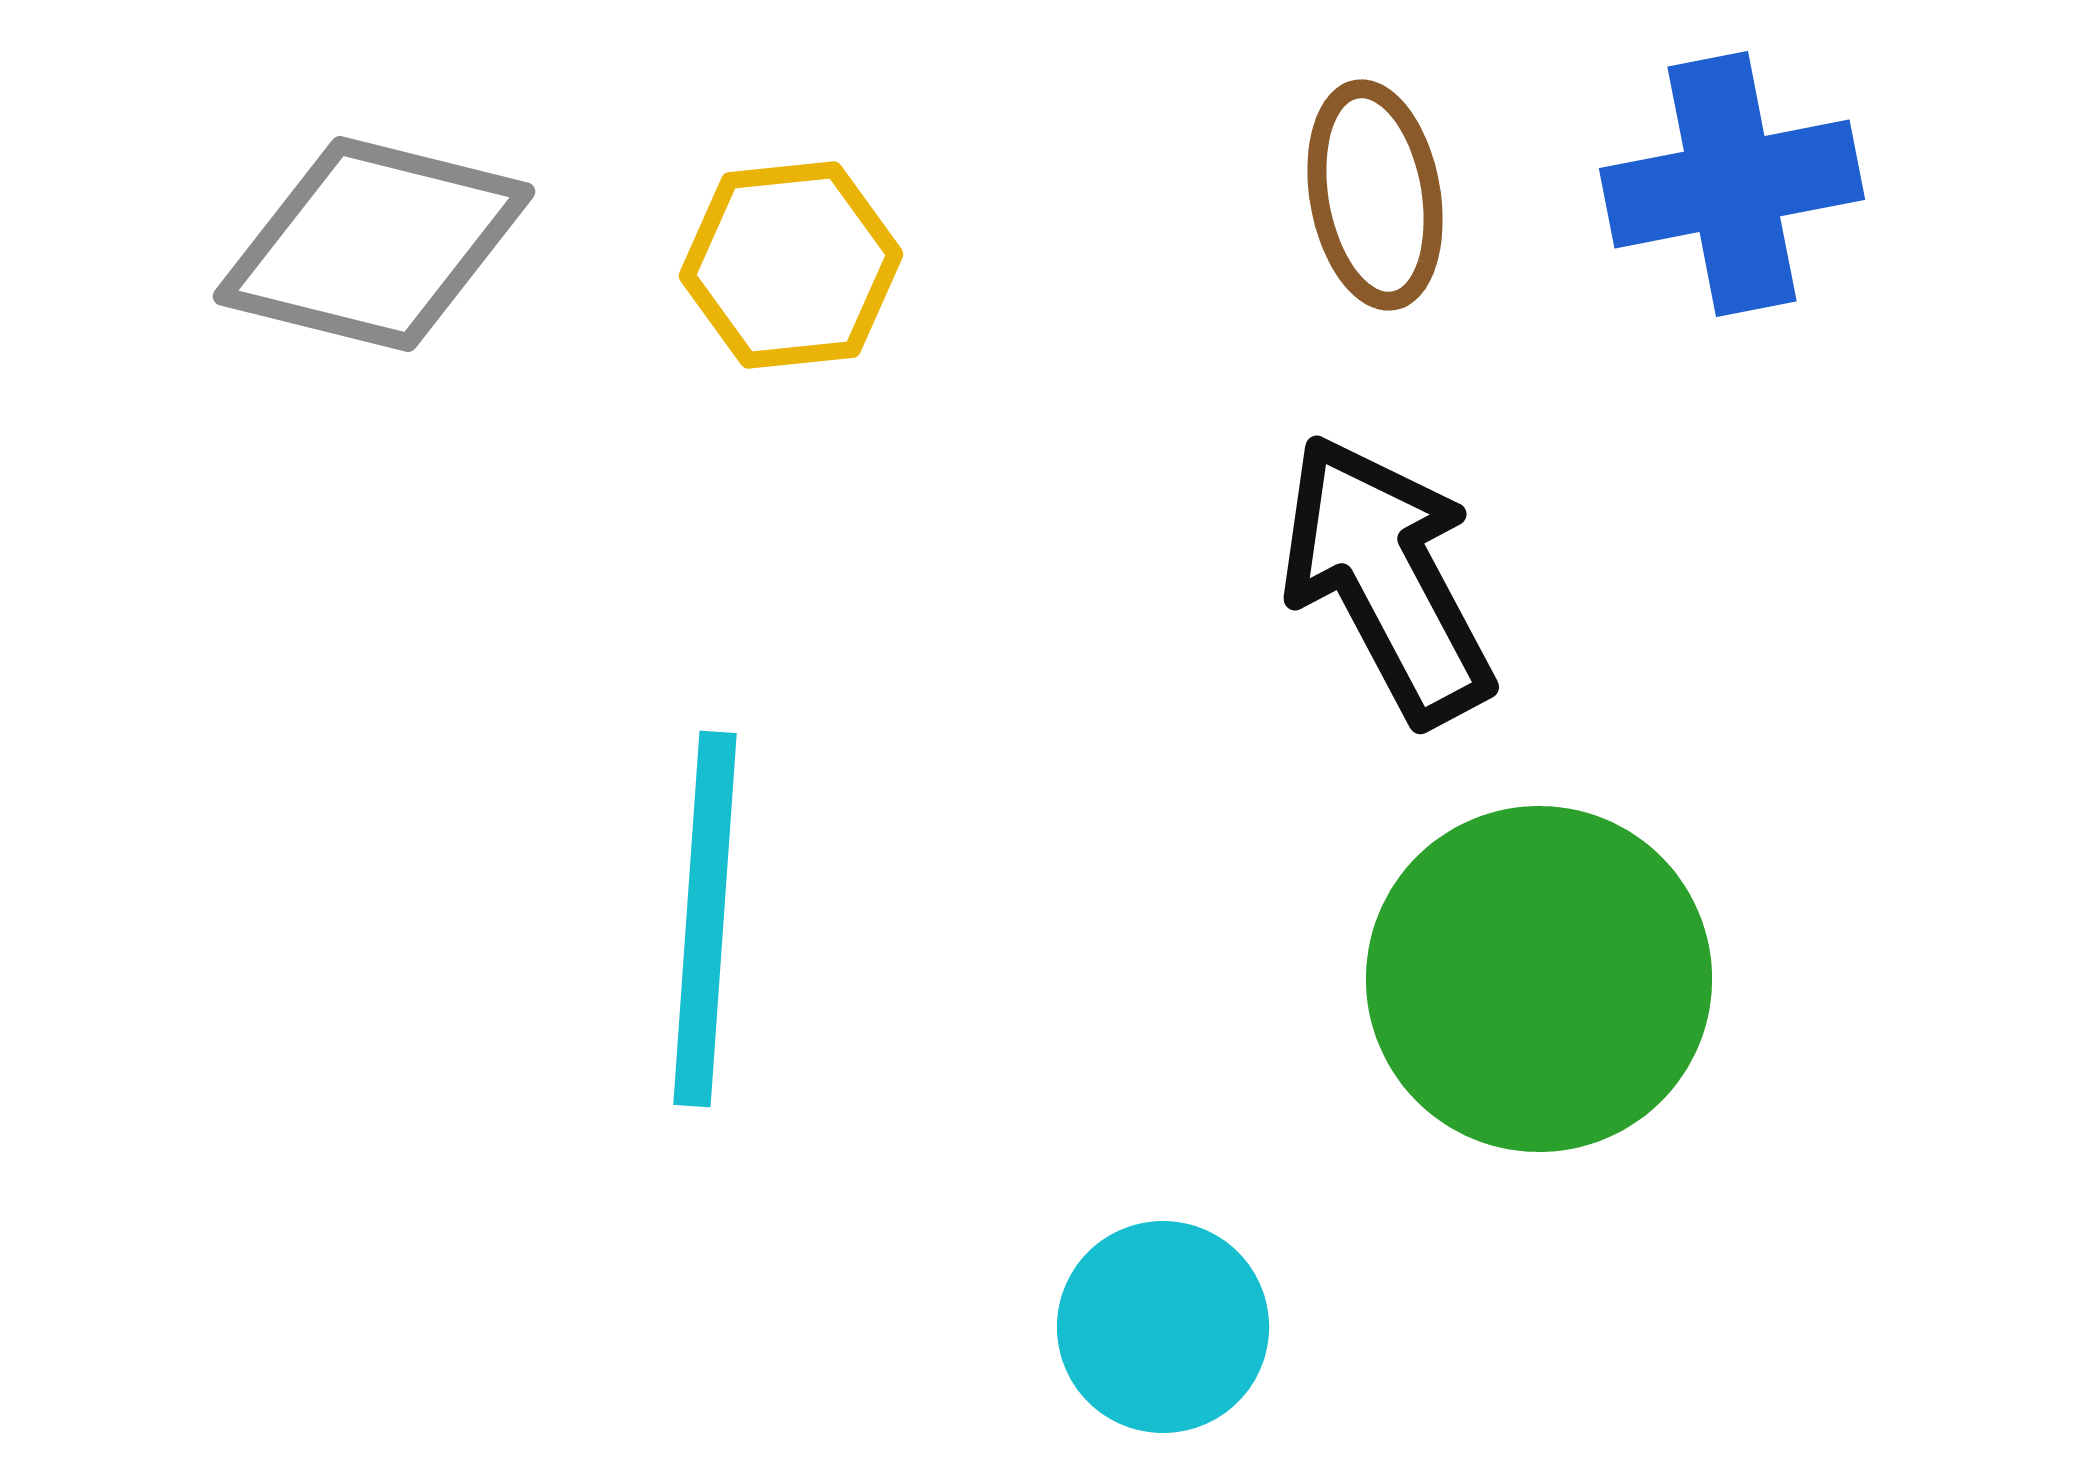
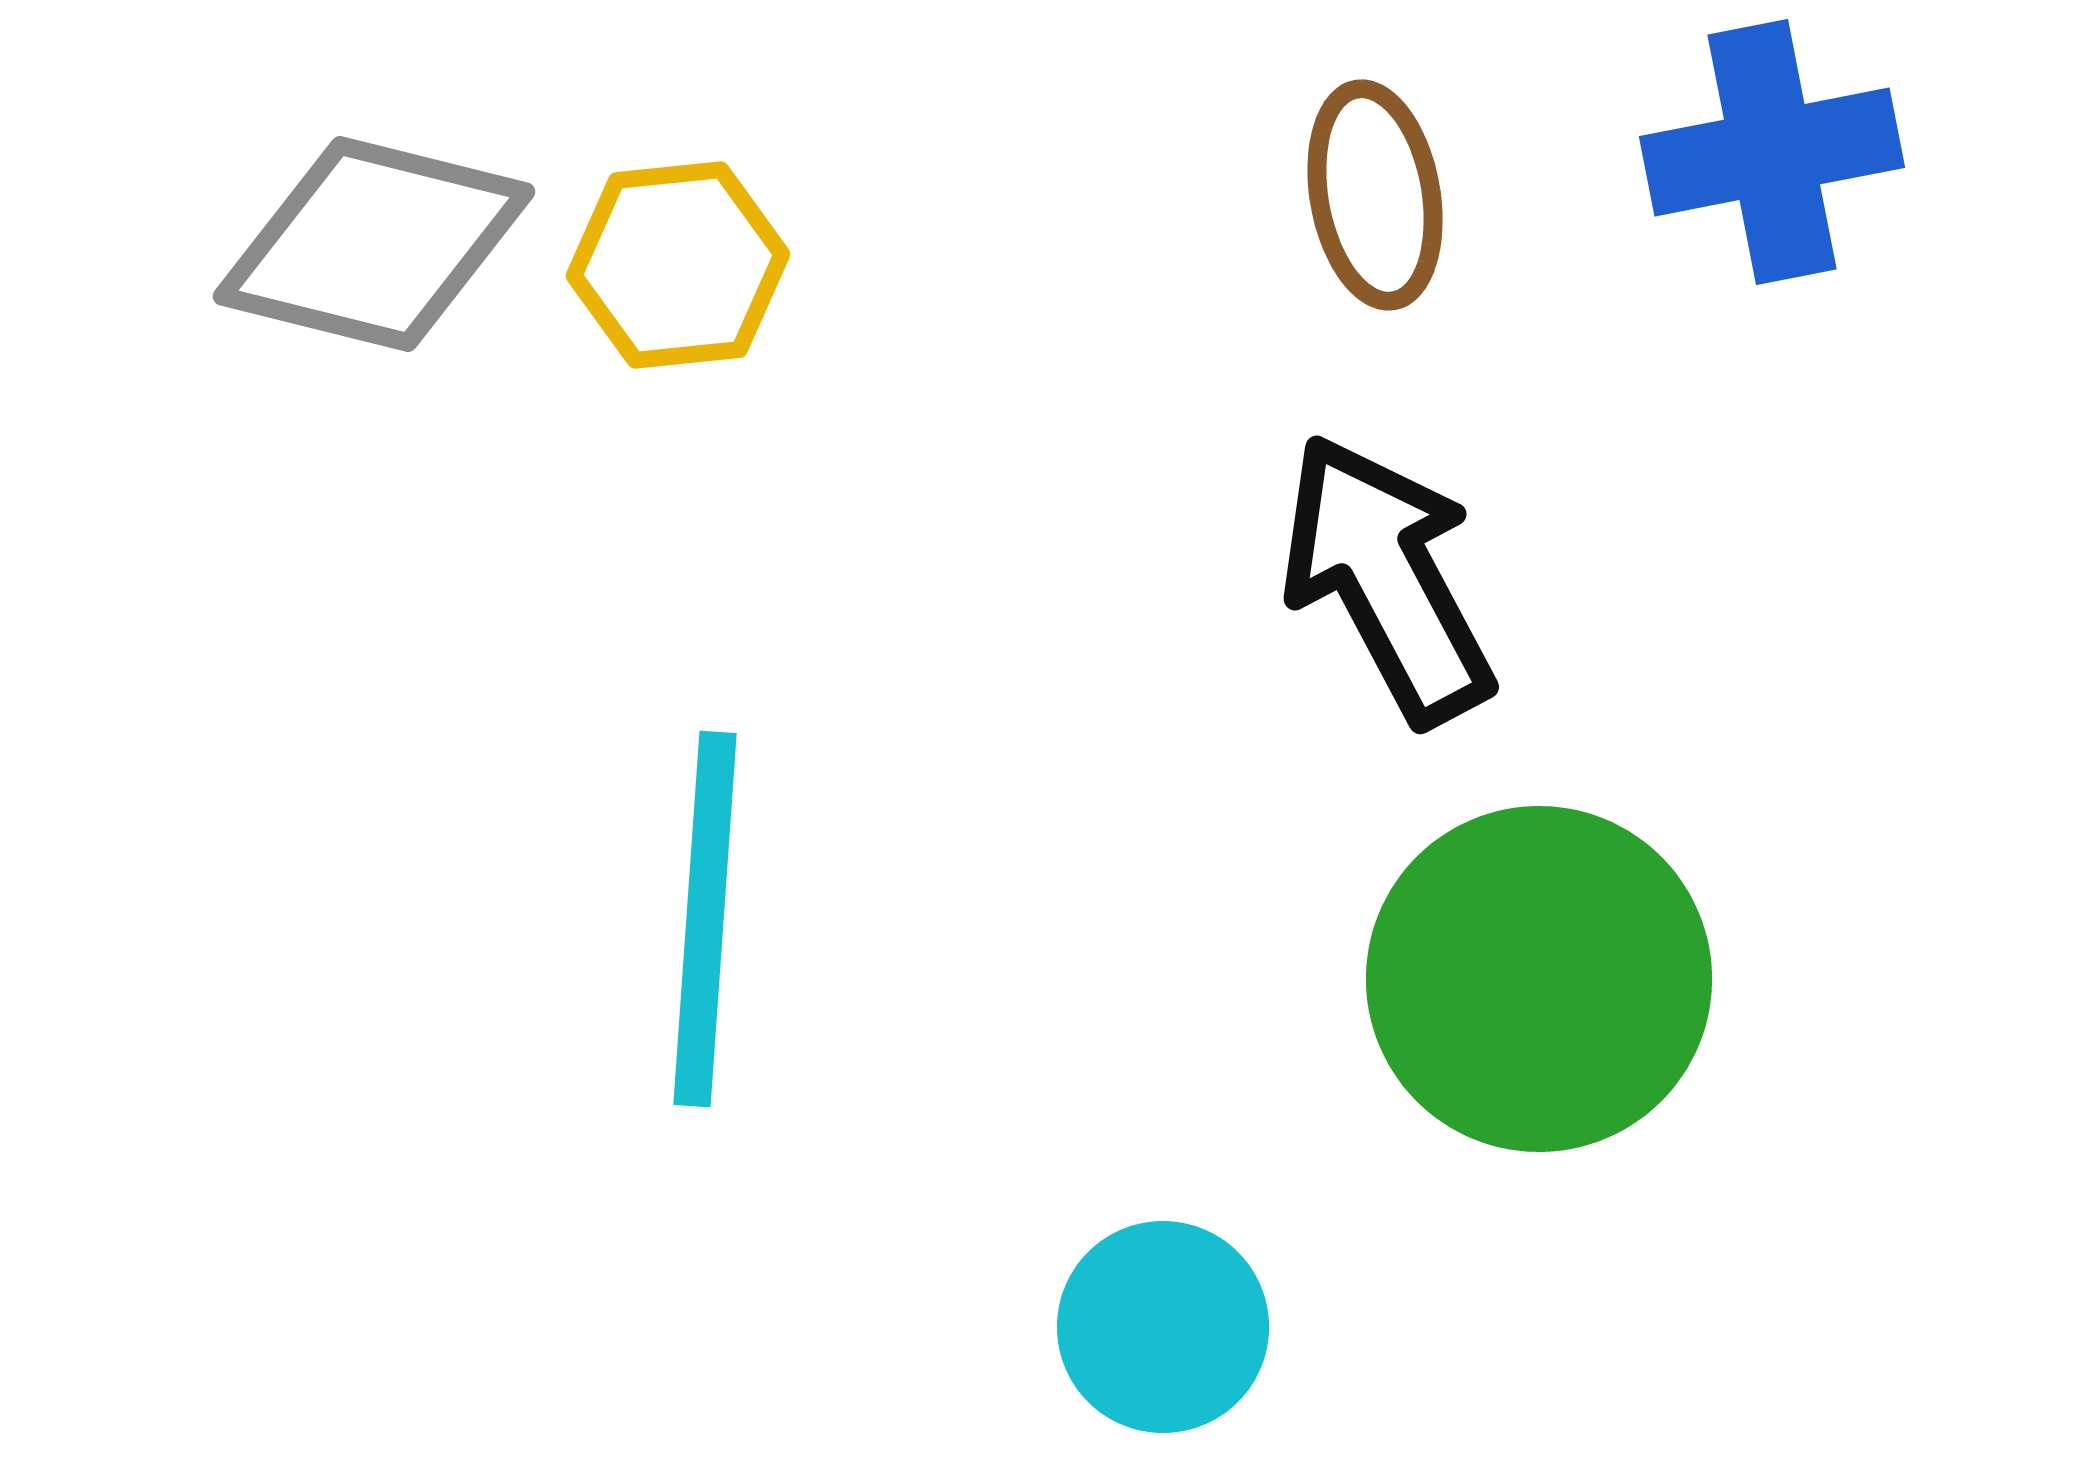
blue cross: moved 40 px right, 32 px up
yellow hexagon: moved 113 px left
